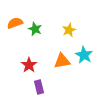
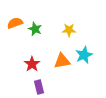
yellow star: rotated 24 degrees clockwise
cyan star: rotated 18 degrees clockwise
red star: moved 3 px right, 1 px up
